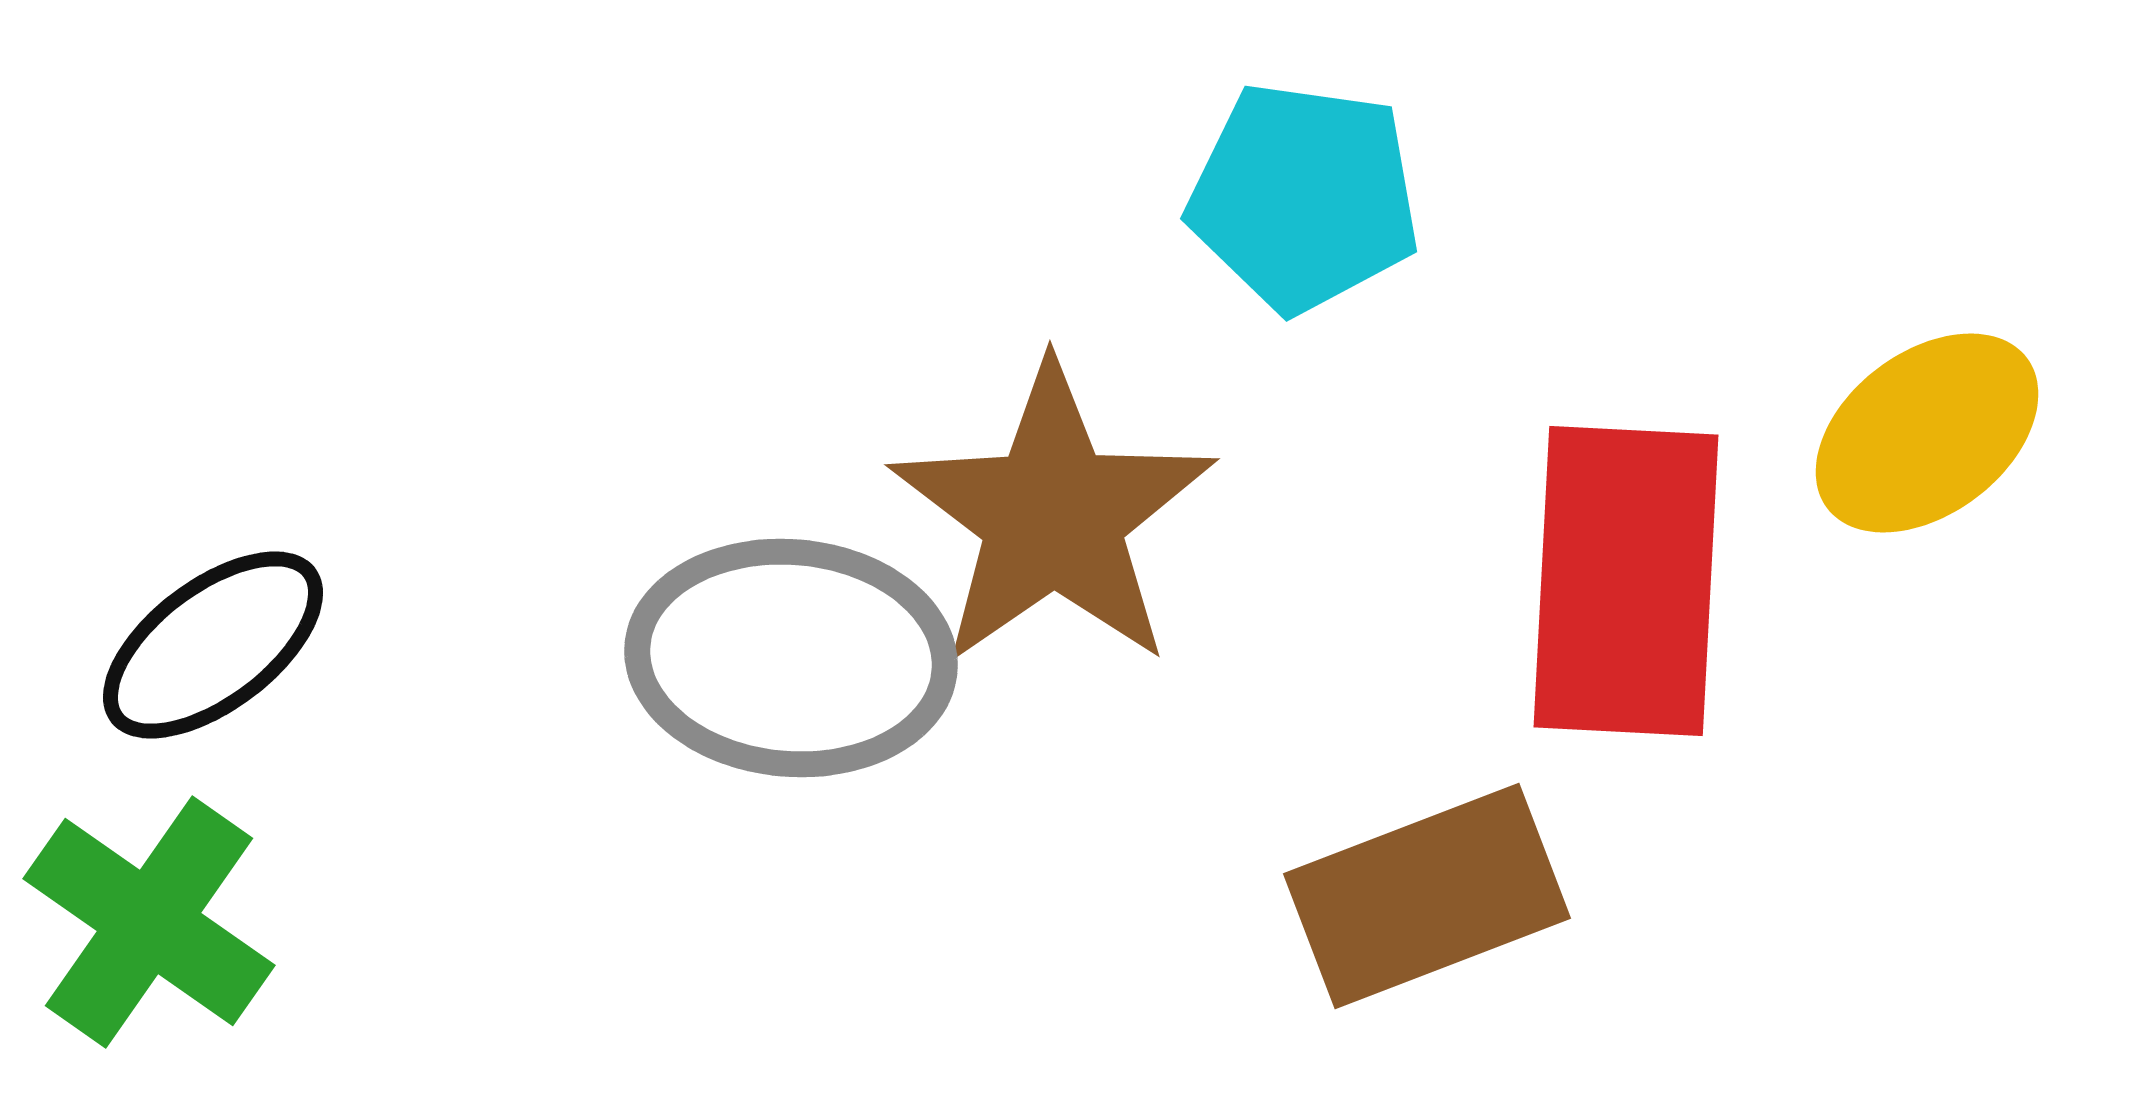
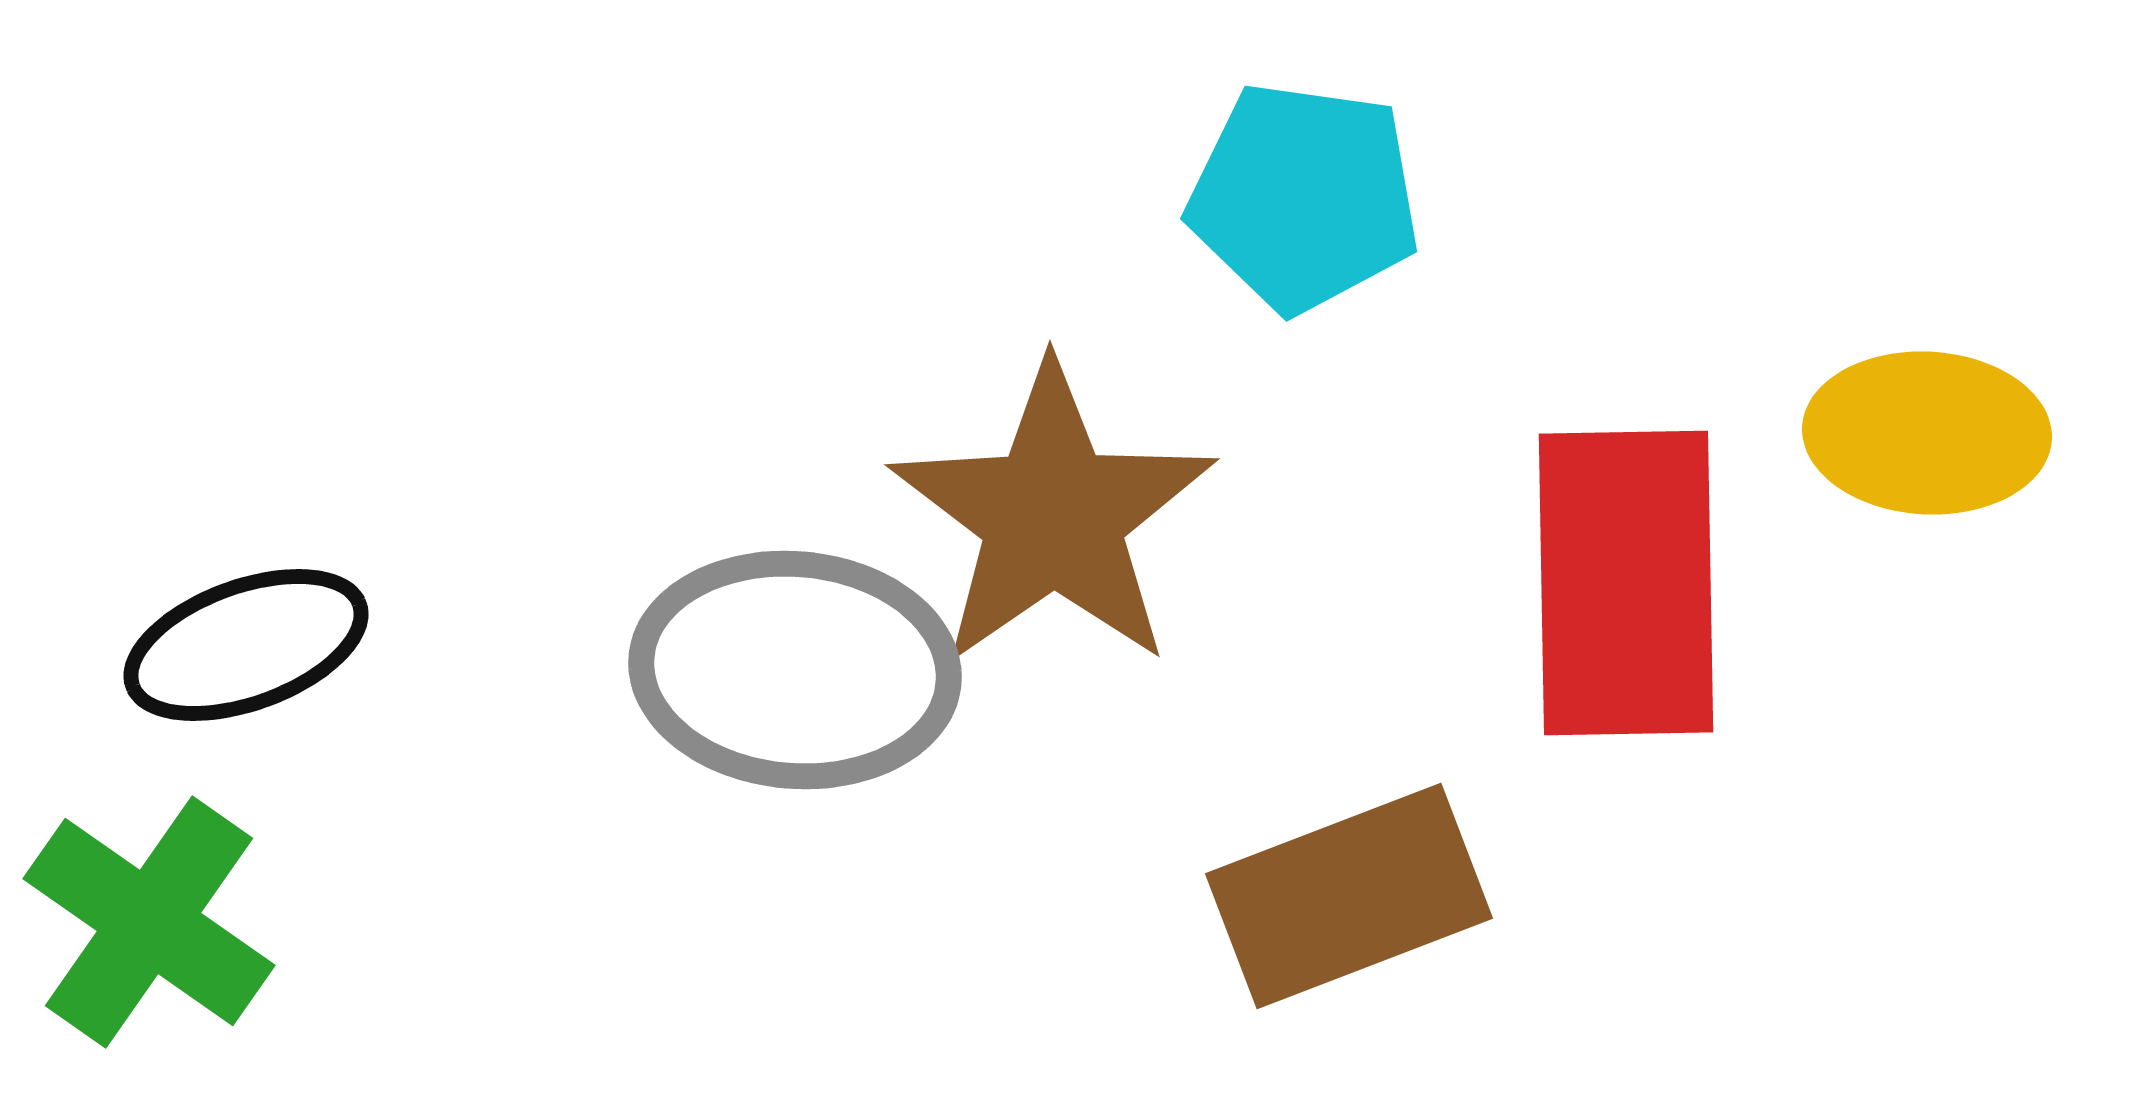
yellow ellipse: rotated 40 degrees clockwise
red rectangle: moved 2 px down; rotated 4 degrees counterclockwise
black ellipse: moved 33 px right; rotated 17 degrees clockwise
gray ellipse: moved 4 px right, 12 px down
brown rectangle: moved 78 px left
